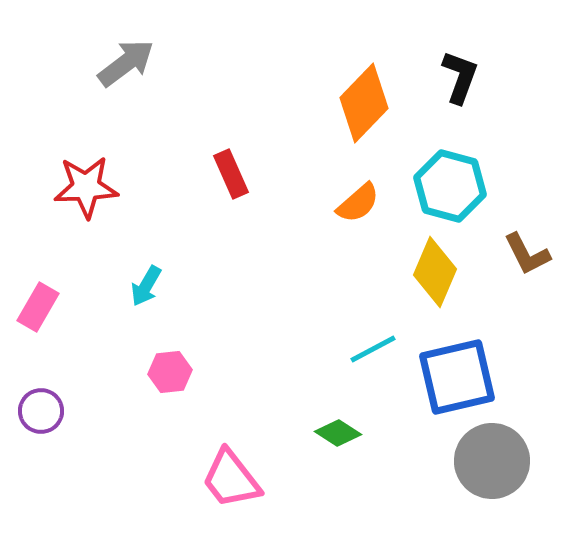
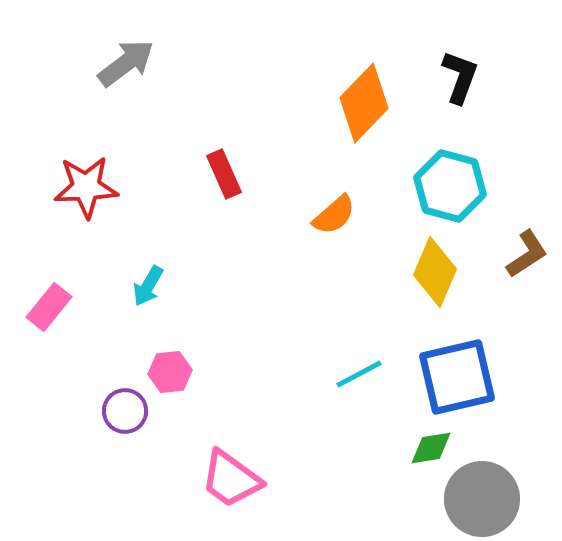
red rectangle: moved 7 px left
orange semicircle: moved 24 px left, 12 px down
brown L-shape: rotated 96 degrees counterclockwise
cyan arrow: moved 2 px right
pink rectangle: moved 11 px right; rotated 9 degrees clockwise
cyan line: moved 14 px left, 25 px down
purple circle: moved 84 px right
green diamond: moved 93 px right, 15 px down; rotated 42 degrees counterclockwise
gray circle: moved 10 px left, 38 px down
pink trapezoid: rotated 16 degrees counterclockwise
